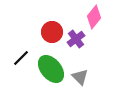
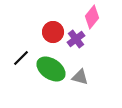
pink diamond: moved 2 px left
red circle: moved 1 px right
green ellipse: rotated 16 degrees counterclockwise
gray triangle: rotated 30 degrees counterclockwise
